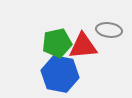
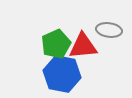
green pentagon: moved 1 px left, 1 px down; rotated 12 degrees counterclockwise
blue hexagon: moved 2 px right
